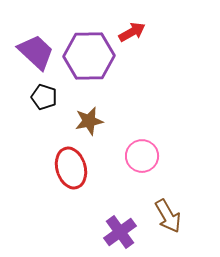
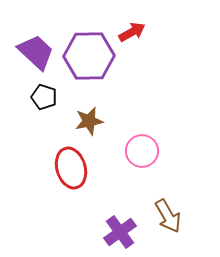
pink circle: moved 5 px up
